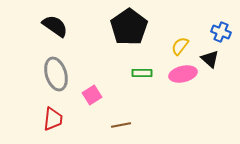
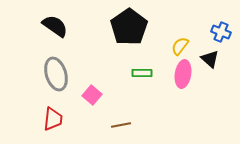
pink ellipse: rotated 68 degrees counterclockwise
pink square: rotated 18 degrees counterclockwise
